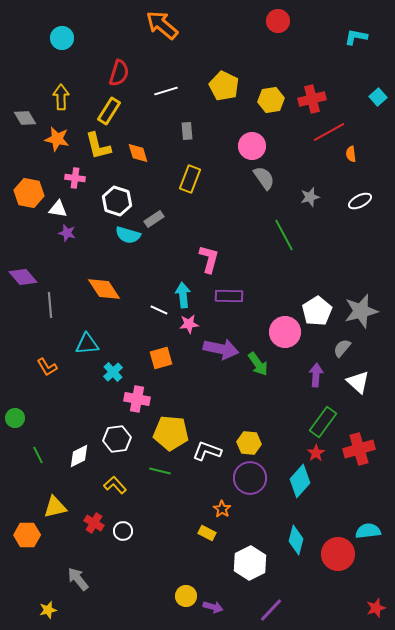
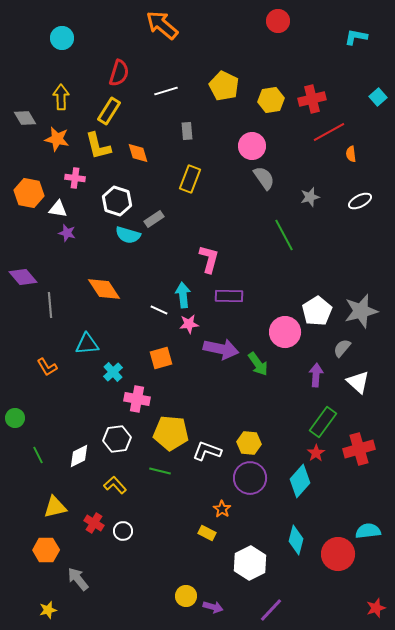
orange hexagon at (27, 535): moved 19 px right, 15 px down
